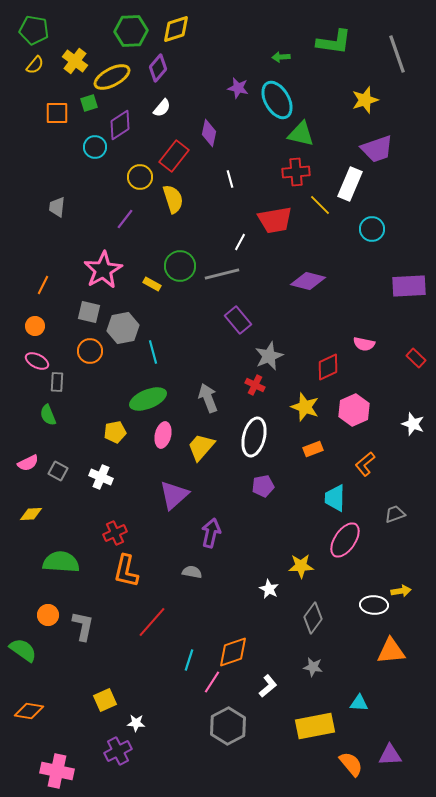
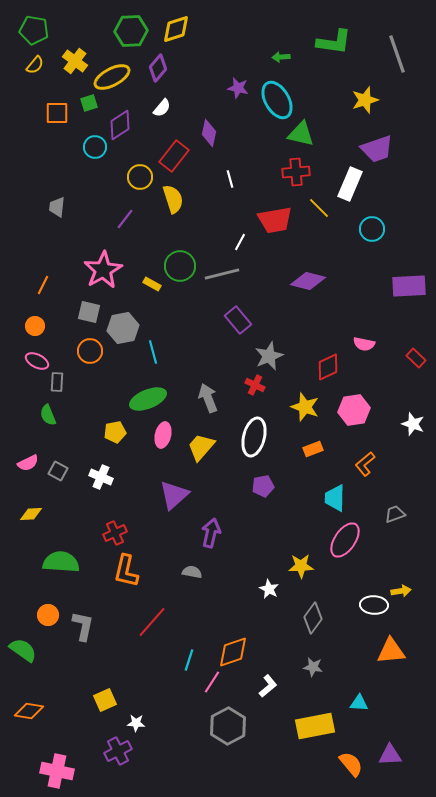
yellow line at (320, 205): moved 1 px left, 3 px down
pink hexagon at (354, 410): rotated 16 degrees clockwise
